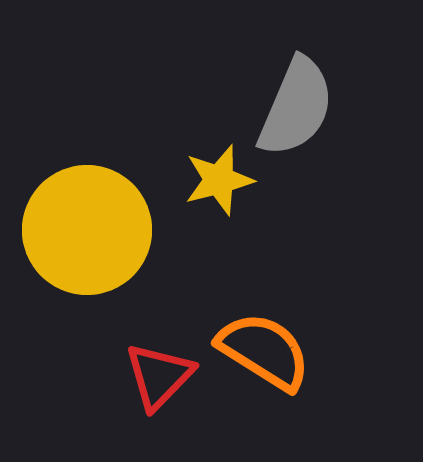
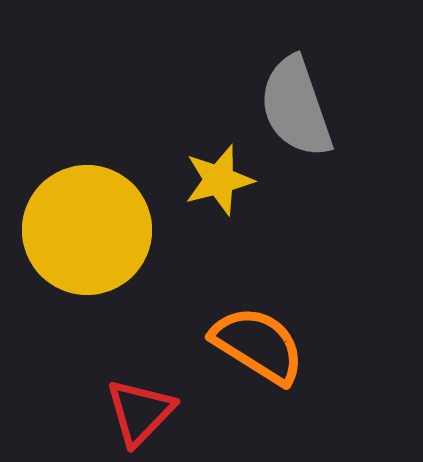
gray semicircle: rotated 138 degrees clockwise
orange semicircle: moved 6 px left, 6 px up
red triangle: moved 19 px left, 36 px down
